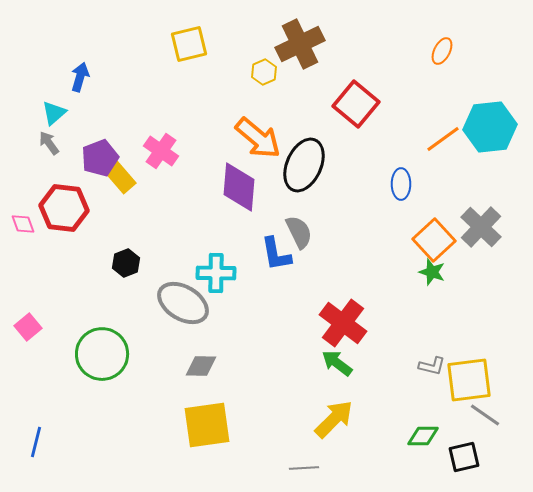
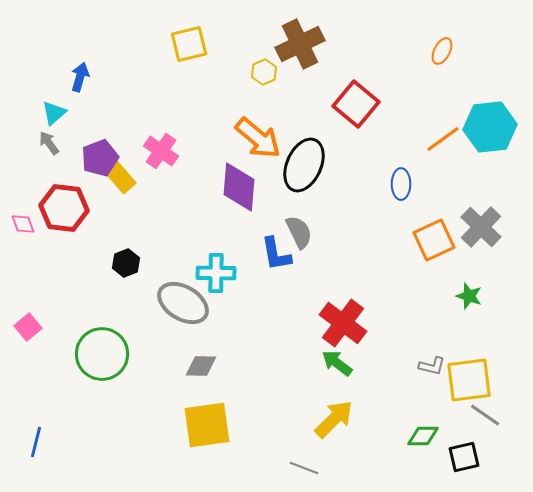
orange square at (434, 240): rotated 18 degrees clockwise
green star at (432, 272): moved 37 px right, 24 px down
gray line at (304, 468): rotated 24 degrees clockwise
